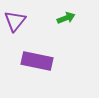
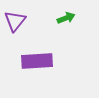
purple rectangle: rotated 16 degrees counterclockwise
